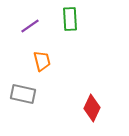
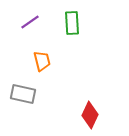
green rectangle: moved 2 px right, 4 px down
purple line: moved 4 px up
red diamond: moved 2 px left, 7 px down
